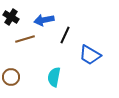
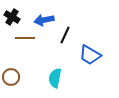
black cross: moved 1 px right
brown line: moved 1 px up; rotated 18 degrees clockwise
cyan semicircle: moved 1 px right, 1 px down
